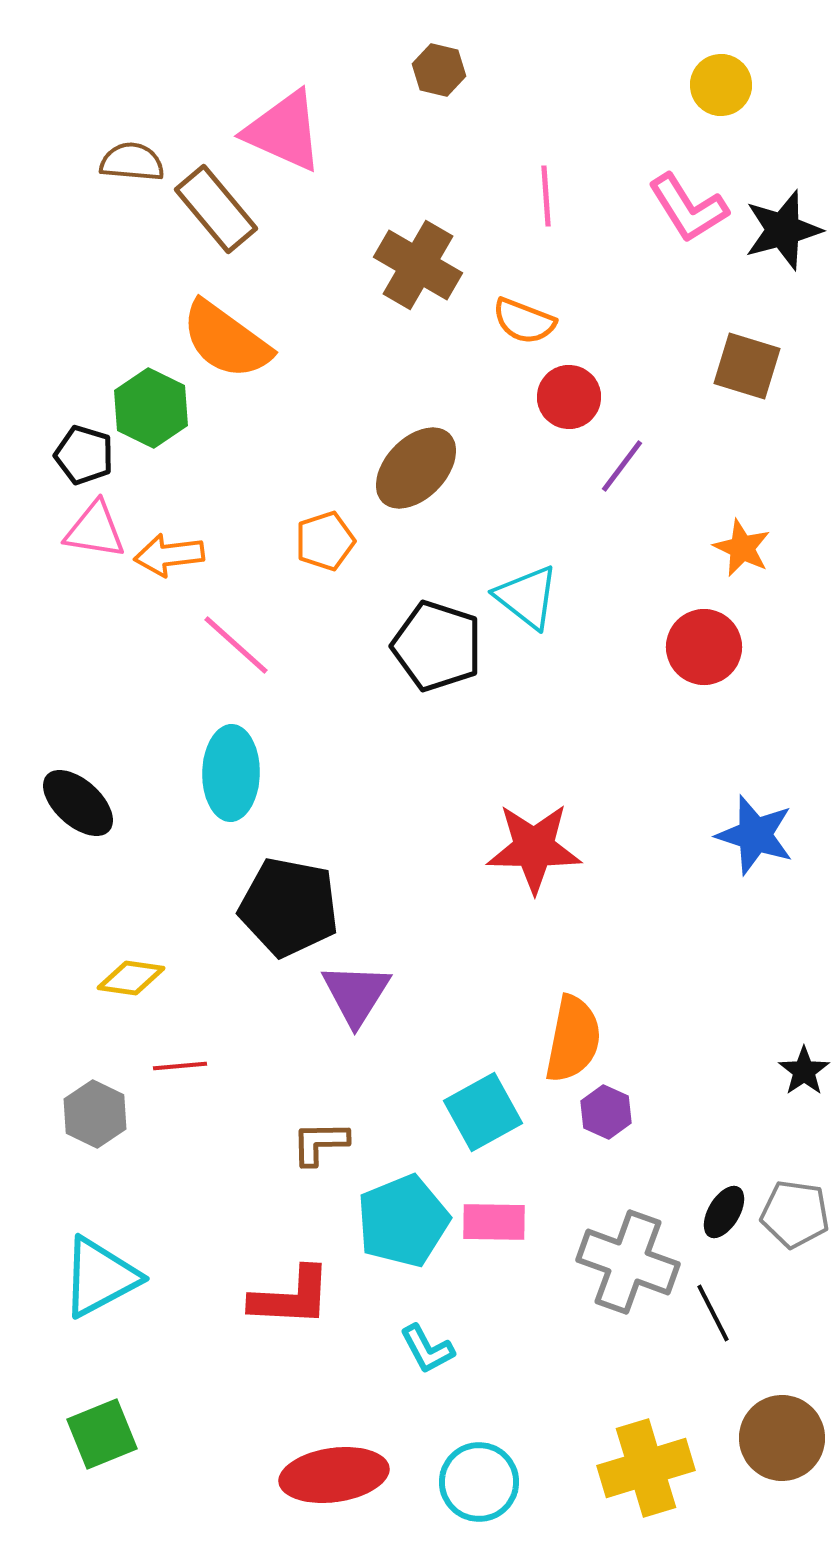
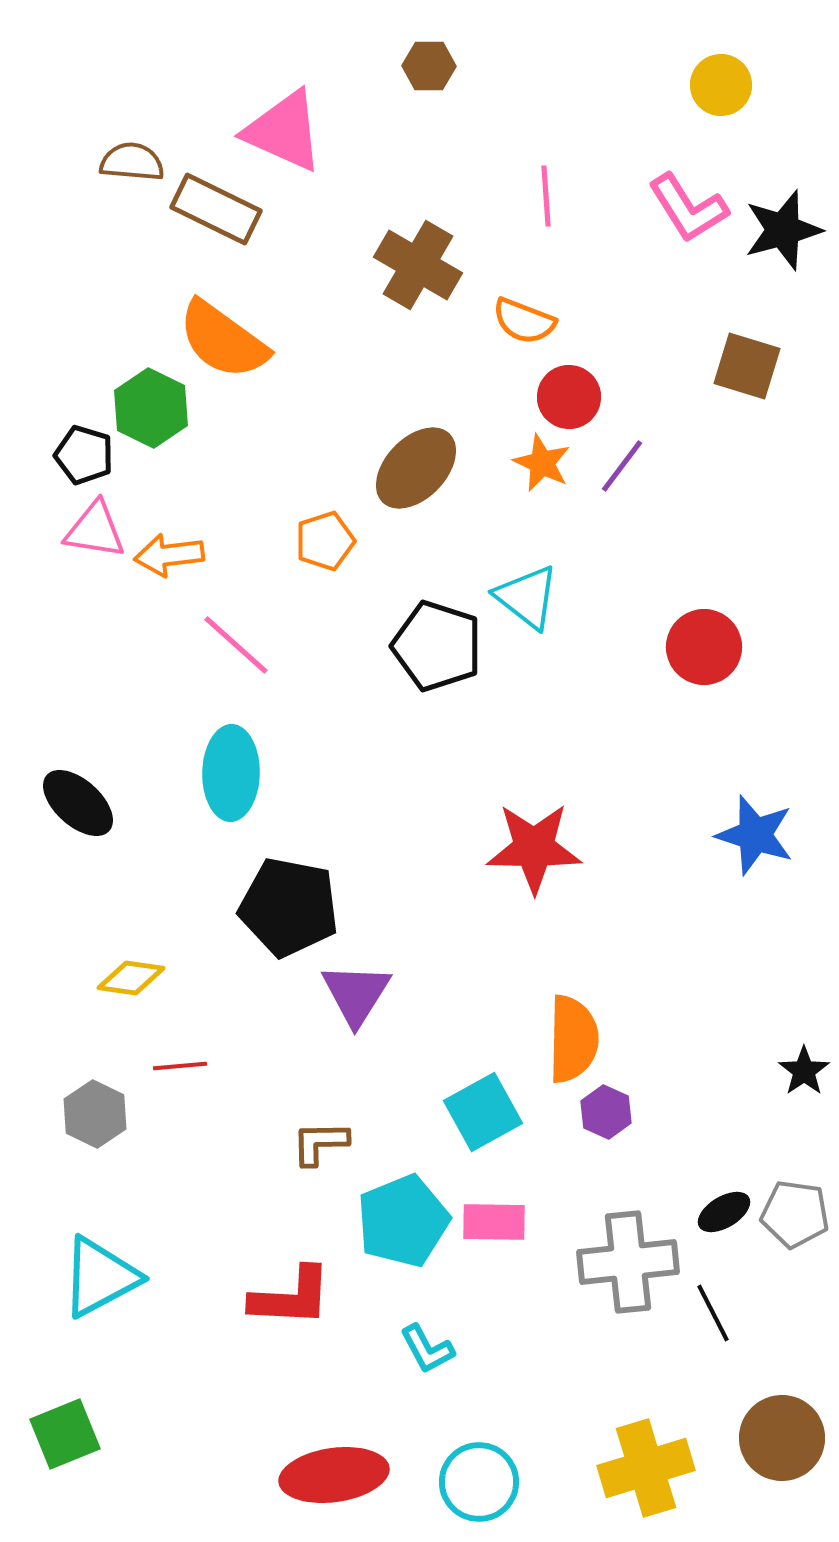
brown hexagon at (439, 70): moved 10 px left, 4 px up; rotated 12 degrees counterclockwise
brown rectangle at (216, 209): rotated 24 degrees counterclockwise
orange semicircle at (226, 340): moved 3 px left
orange star at (742, 548): moved 200 px left, 85 px up
orange semicircle at (573, 1039): rotated 10 degrees counterclockwise
black ellipse at (724, 1212): rotated 28 degrees clockwise
gray cross at (628, 1262): rotated 26 degrees counterclockwise
green square at (102, 1434): moved 37 px left
